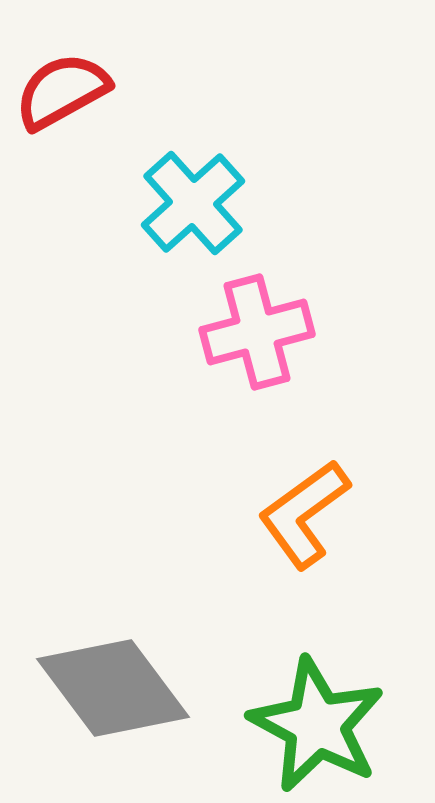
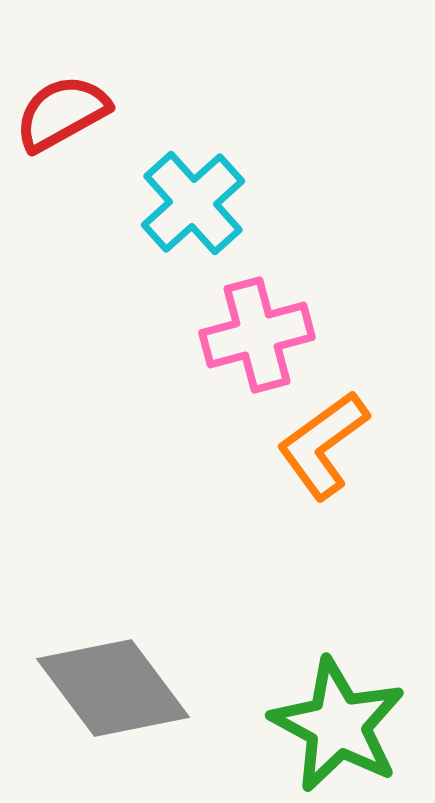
red semicircle: moved 22 px down
pink cross: moved 3 px down
orange L-shape: moved 19 px right, 69 px up
green star: moved 21 px right
